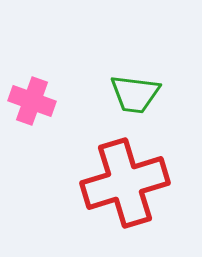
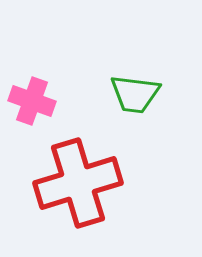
red cross: moved 47 px left
